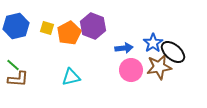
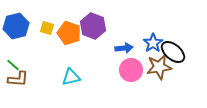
orange pentagon: rotated 25 degrees counterclockwise
